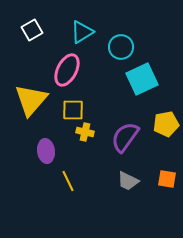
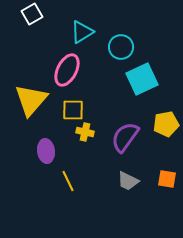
white square: moved 16 px up
